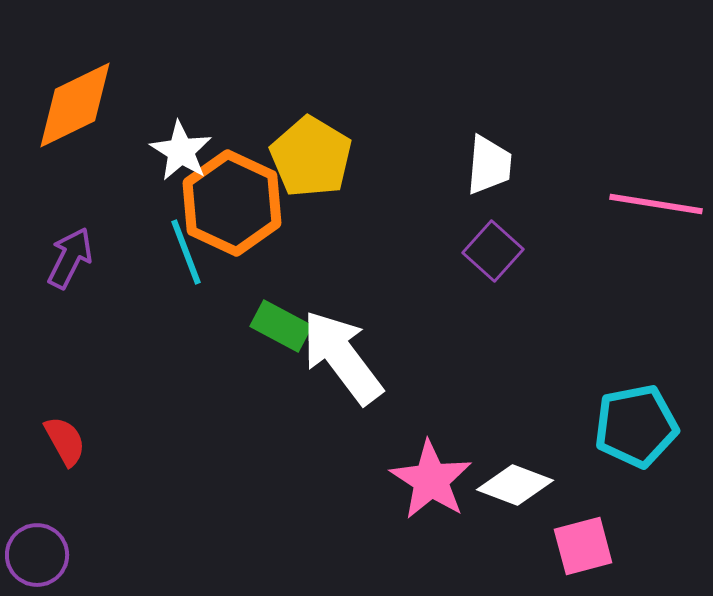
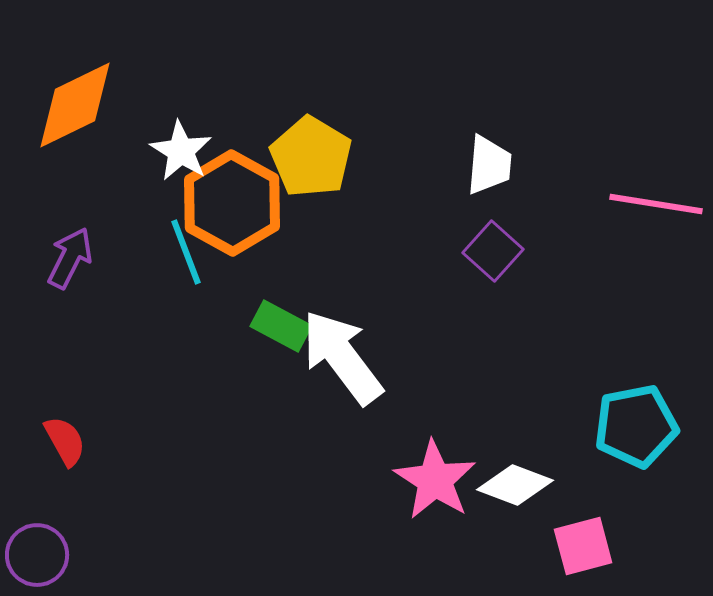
orange hexagon: rotated 4 degrees clockwise
pink star: moved 4 px right
